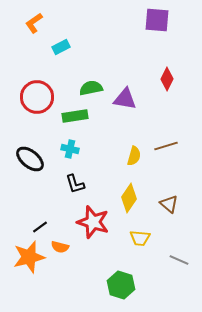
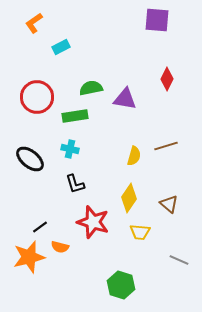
yellow trapezoid: moved 6 px up
